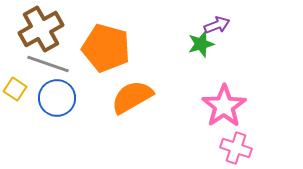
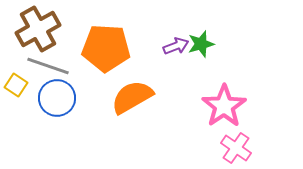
purple arrow: moved 41 px left, 21 px down
brown cross: moved 3 px left
orange pentagon: rotated 12 degrees counterclockwise
gray line: moved 2 px down
yellow square: moved 1 px right, 4 px up
pink cross: rotated 16 degrees clockwise
